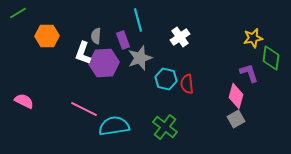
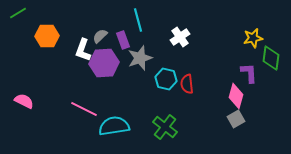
gray semicircle: moved 4 px right; rotated 42 degrees clockwise
white L-shape: moved 3 px up
purple L-shape: rotated 15 degrees clockwise
